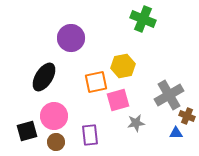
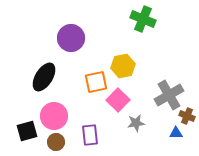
pink square: rotated 30 degrees counterclockwise
